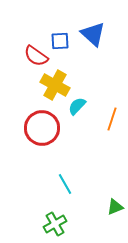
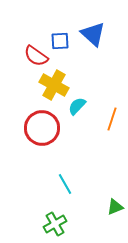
yellow cross: moved 1 px left
